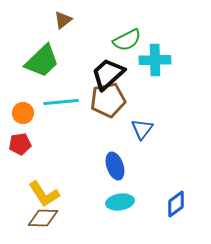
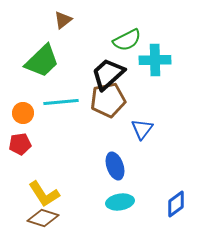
brown diamond: rotated 16 degrees clockwise
